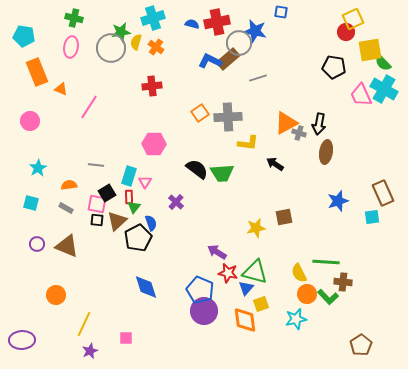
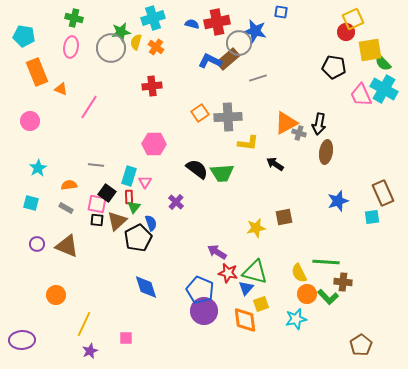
black square at (107, 193): rotated 24 degrees counterclockwise
